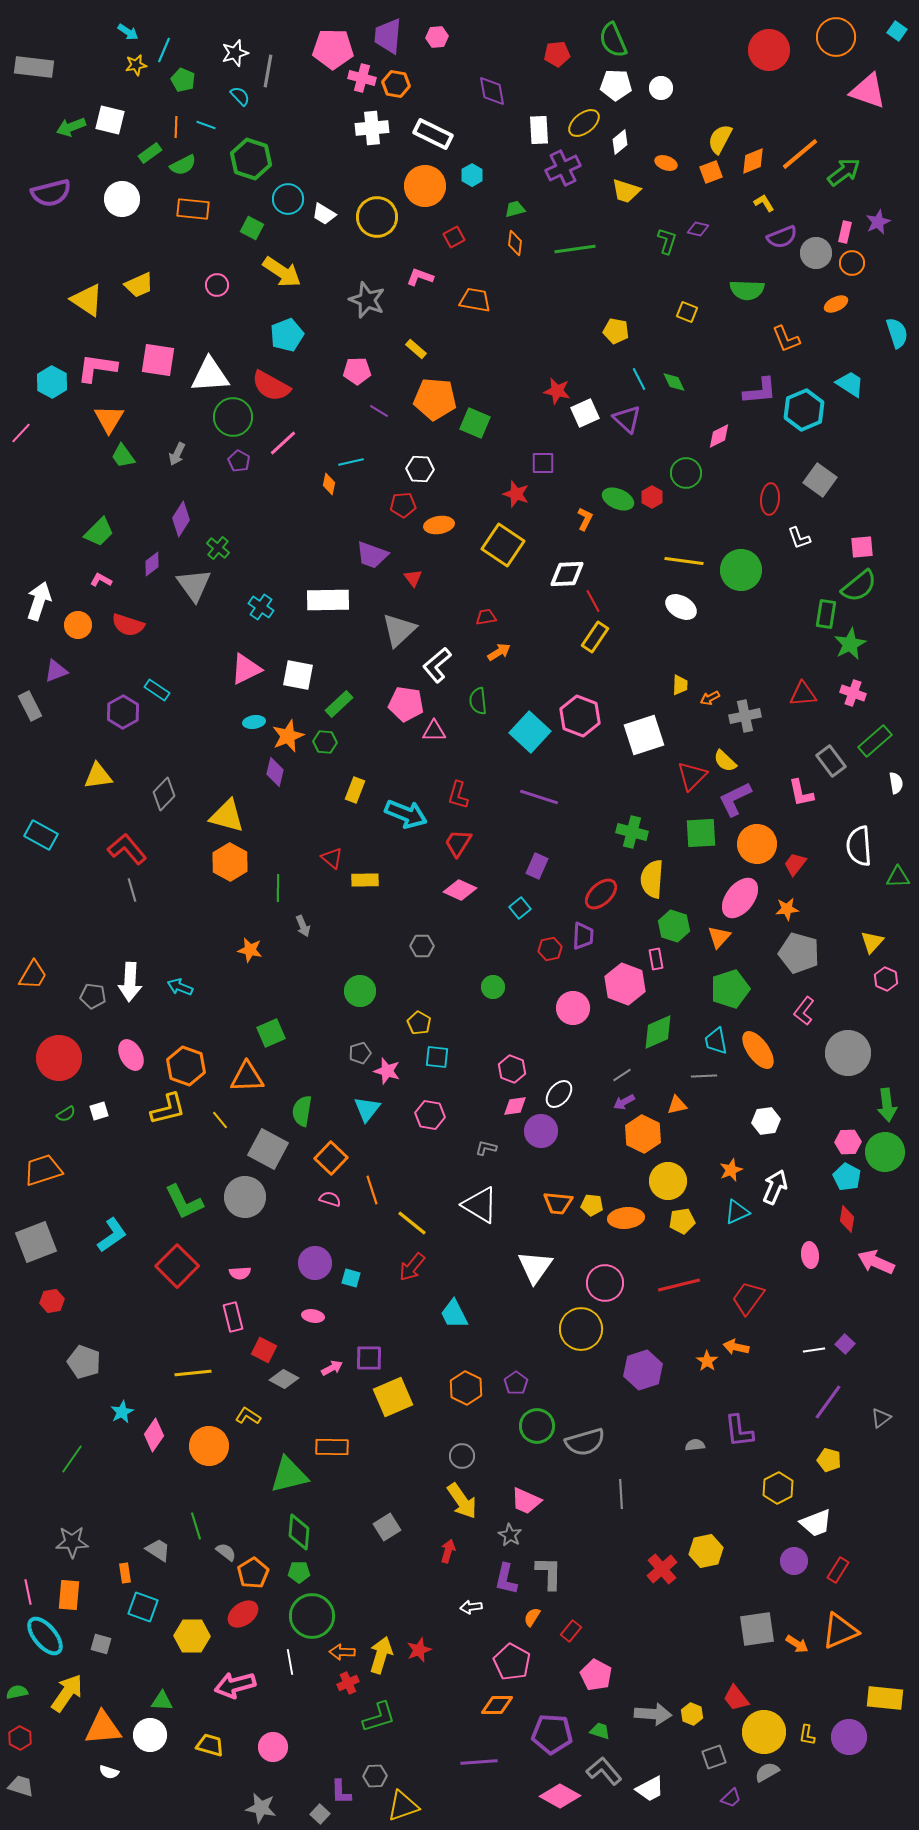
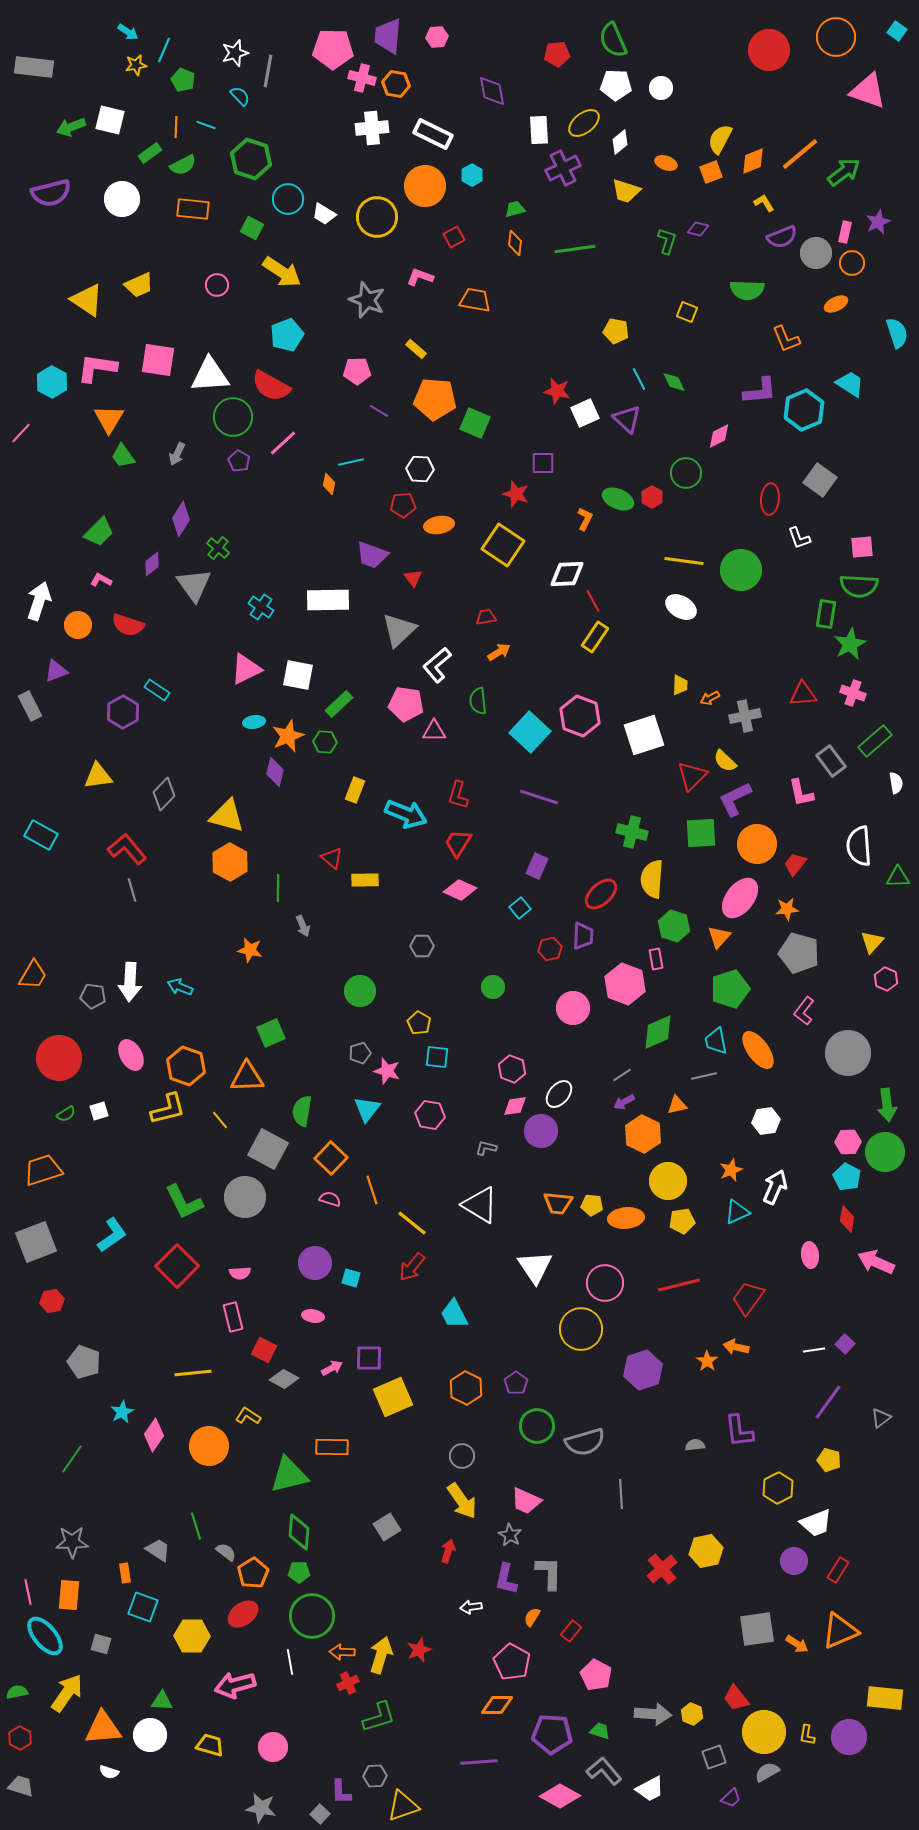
green semicircle at (859, 586): rotated 42 degrees clockwise
gray line at (704, 1076): rotated 10 degrees counterclockwise
white triangle at (535, 1267): rotated 9 degrees counterclockwise
